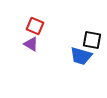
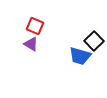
black square: moved 2 px right, 1 px down; rotated 36 degrees clockwise
blue trapezoid: moved 1 px left
